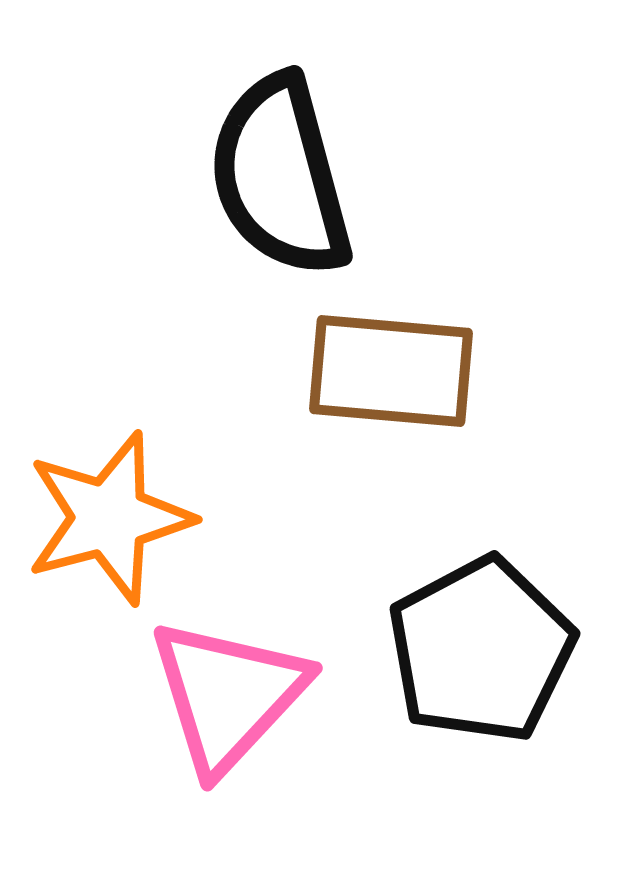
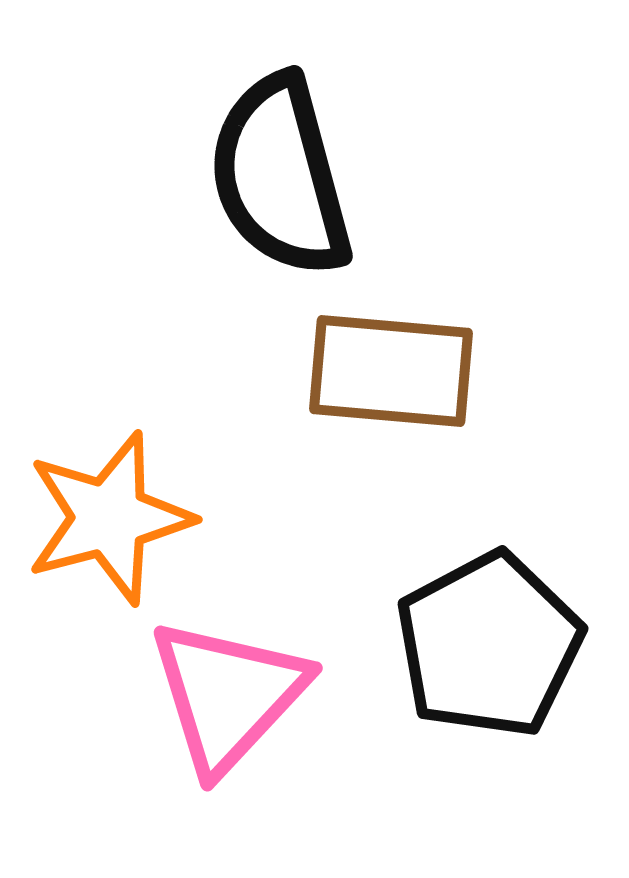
black pentagon: moved 8 px right, 5 px up
